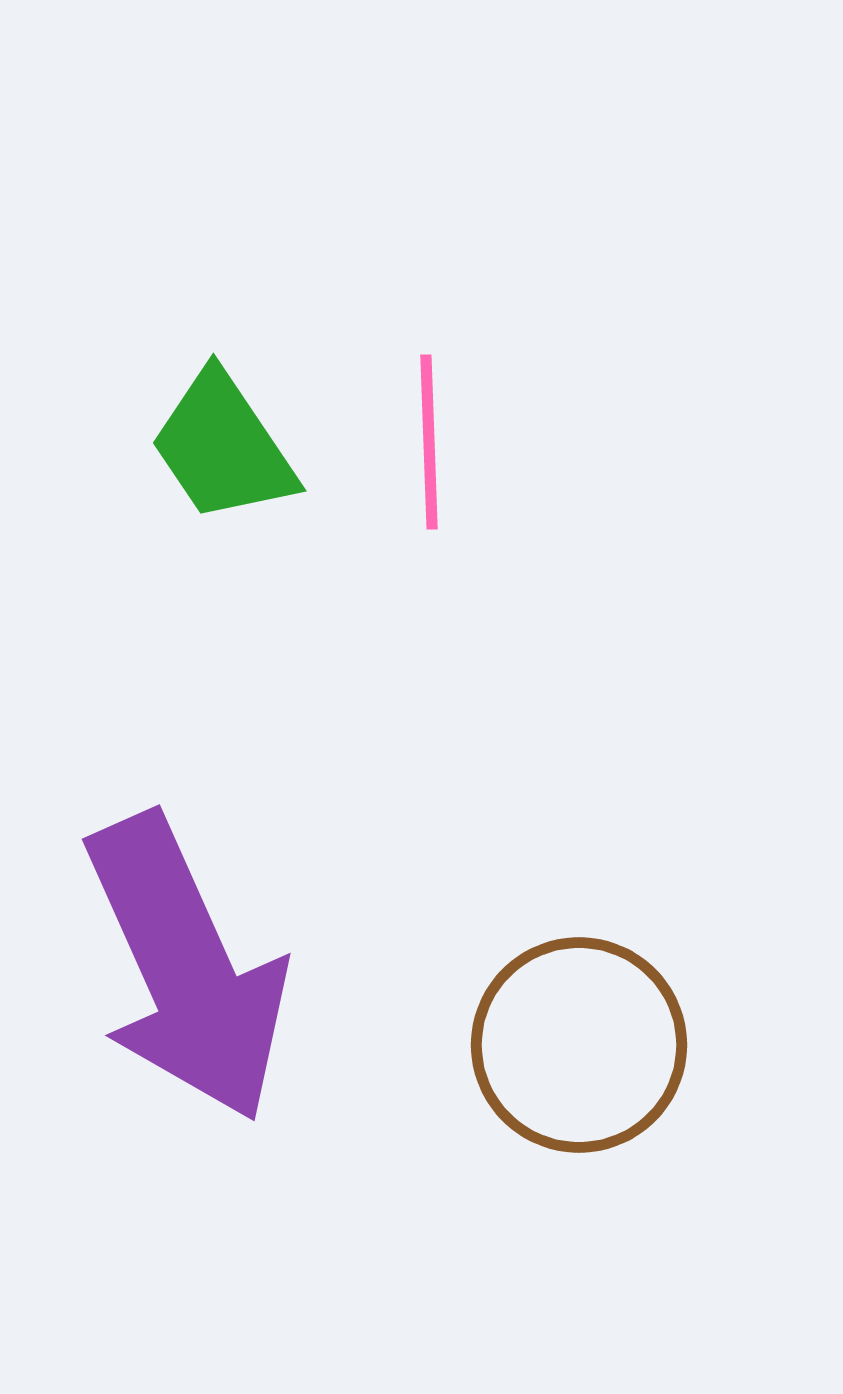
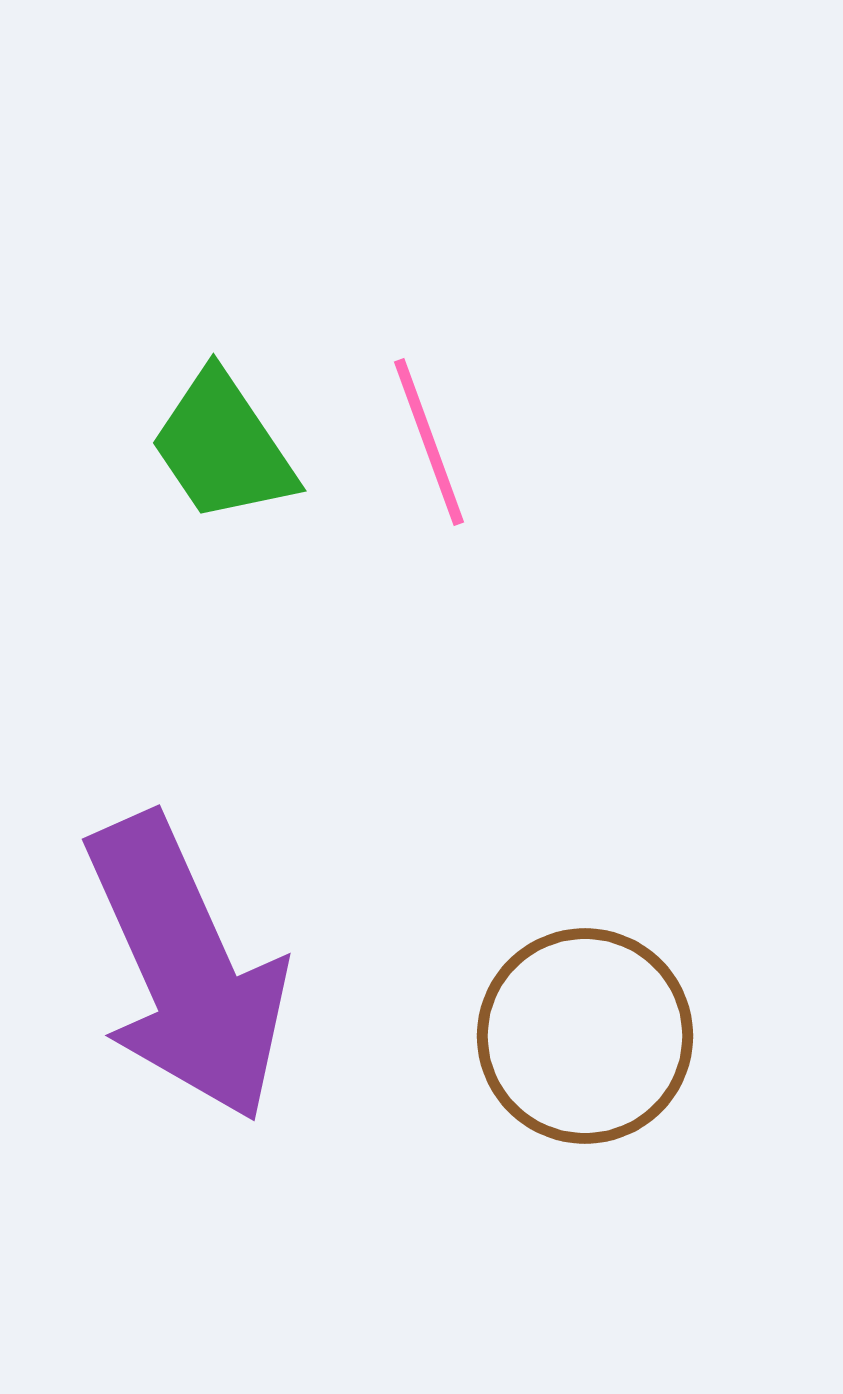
pink line: rotated 18 degrees counterclockwise
brown circle: moved 6 px right, 9 px up
